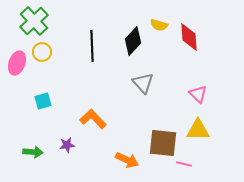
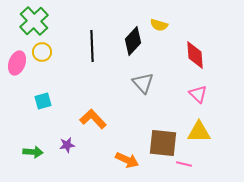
red diamond: moved 6 px right, 18 px down
yellow triangle: moved 1 px right, 2 px down
